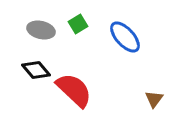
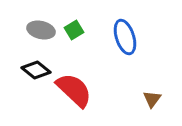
green square: moved 4 px left, 6 px down
blue ellipse: rotated 24 degrees clockwise
black diamond: rotated 12 degrees counterclockwise
brown triangle: moved 2 px left
